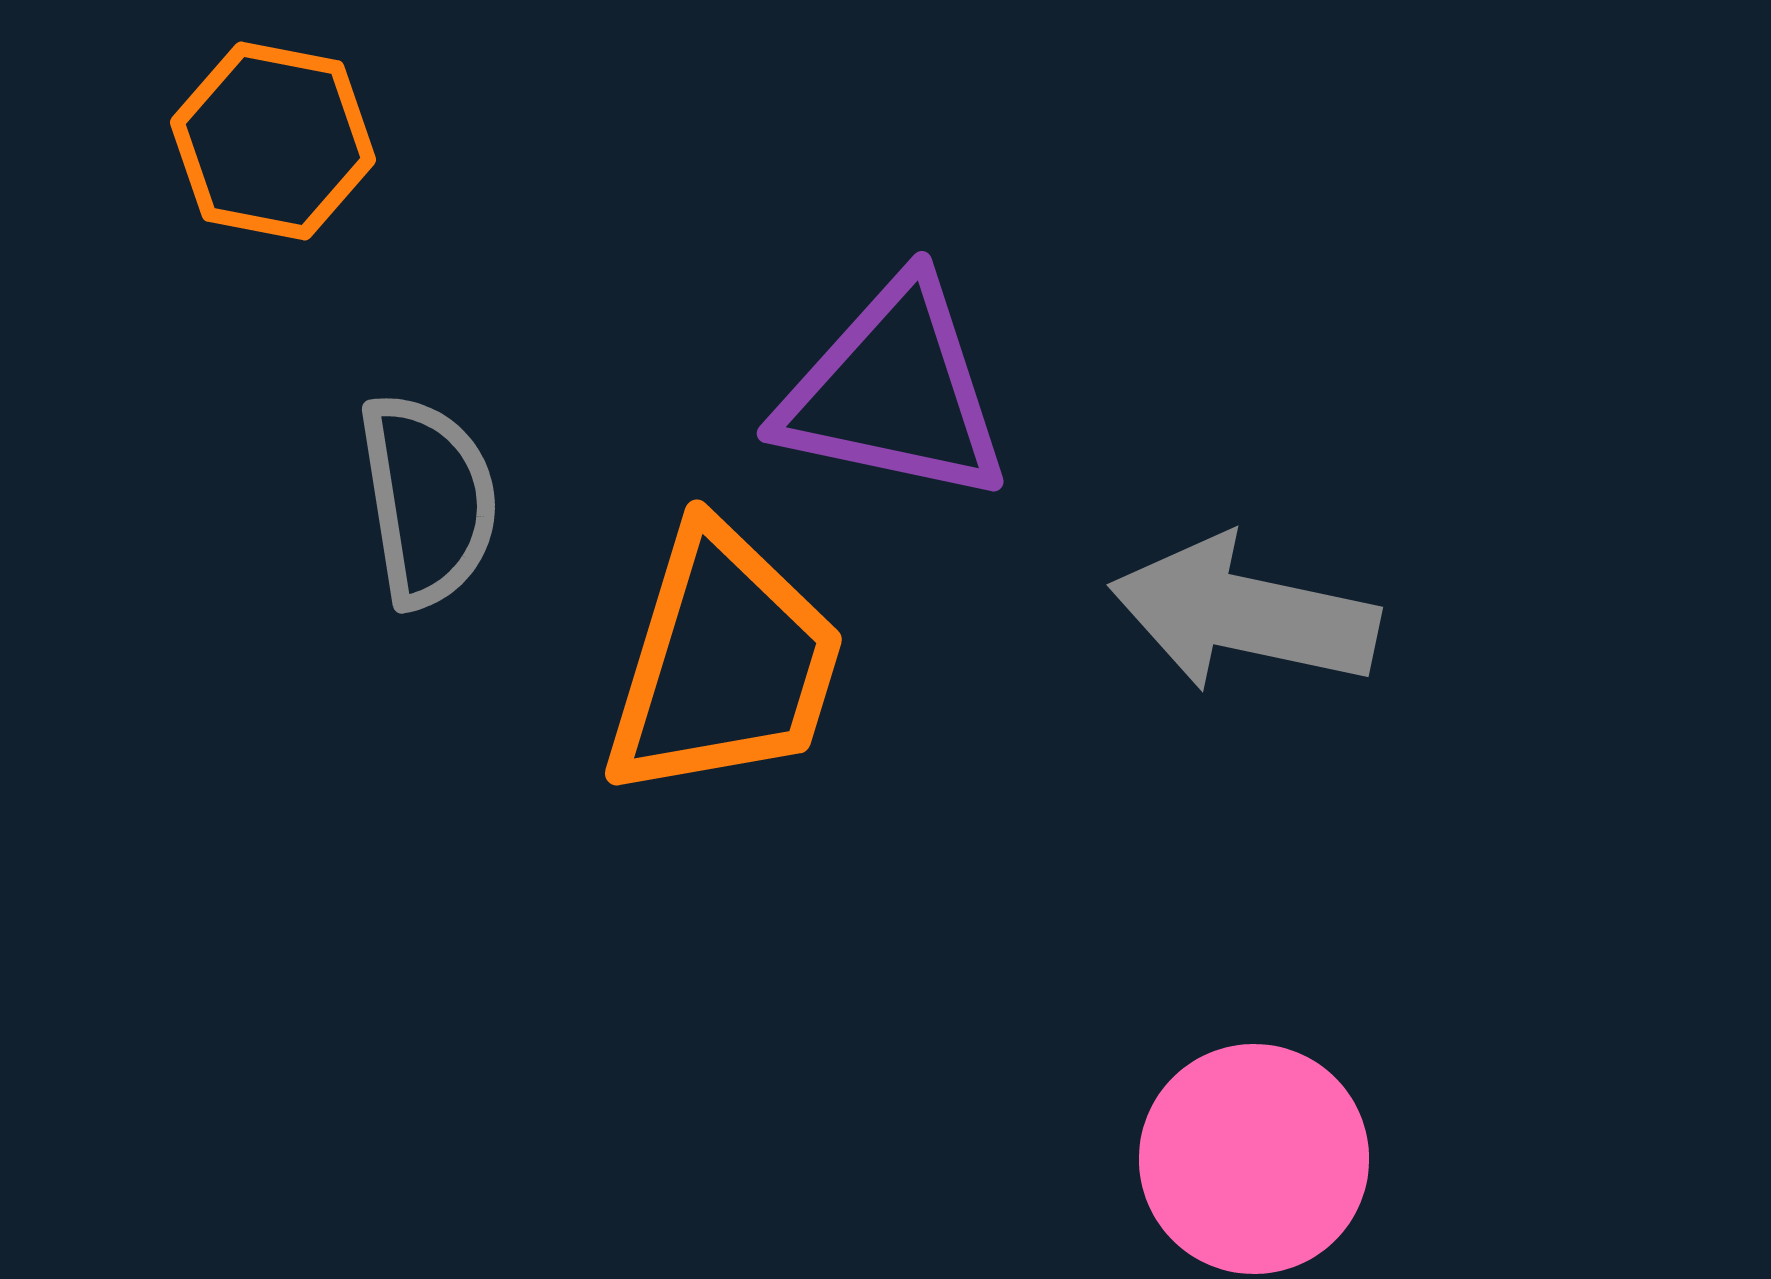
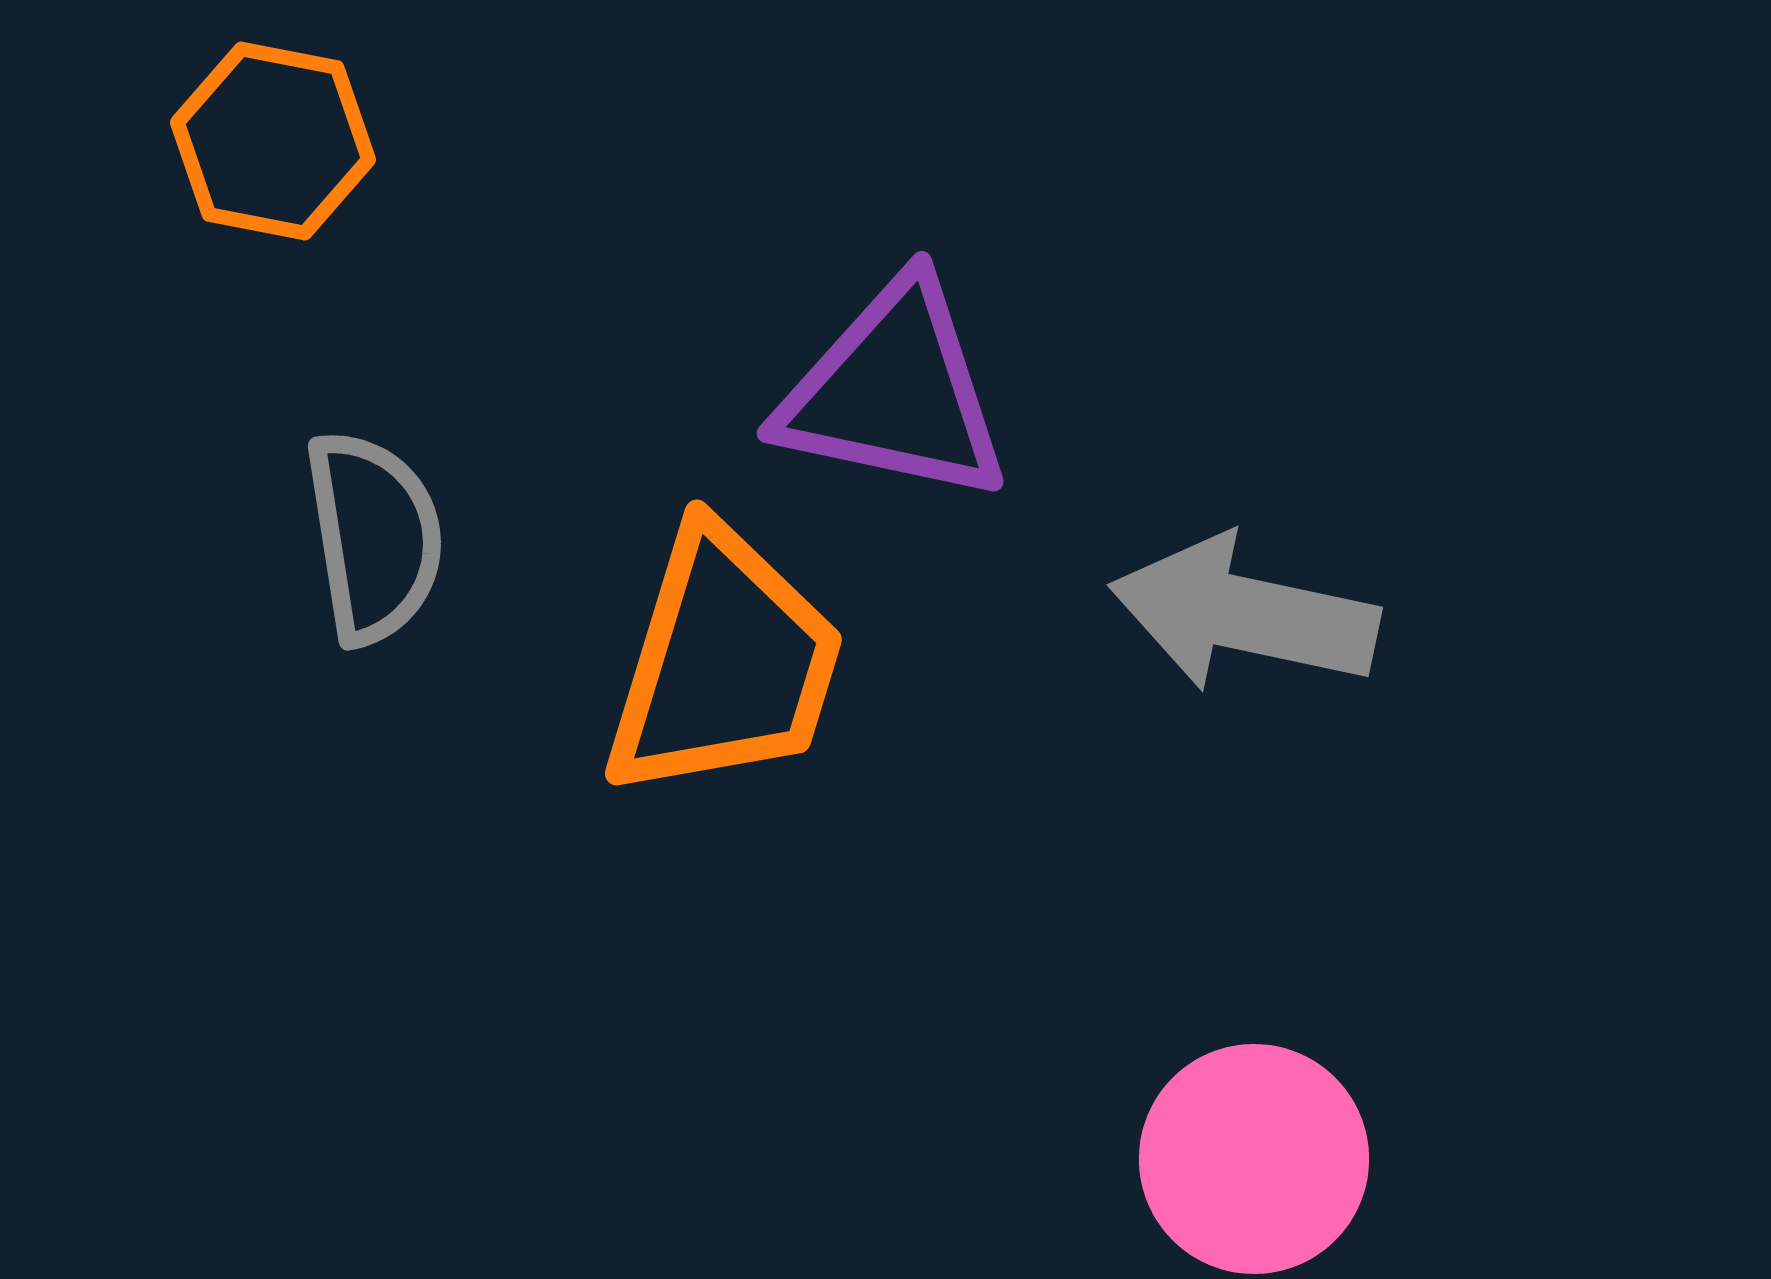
gray semicircle: moved 54 px left, 37 px down
